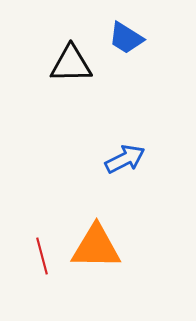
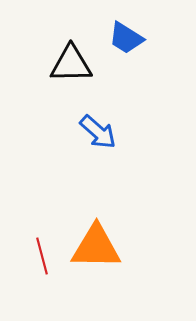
blue arrow: moved 27 px left, 27 px up; rotated 69 degrees clockwise
